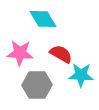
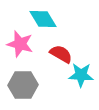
pink star: moved 9 px up; rotated 12 degrees clockwise
gray hexagon: moved 14 px left
